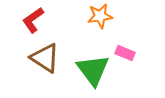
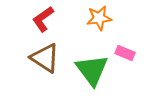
orange star: moved 1 px left, 2 px down
red L-shape: moved 10 px right, 1 px up
green triangle: moved 1 px left
